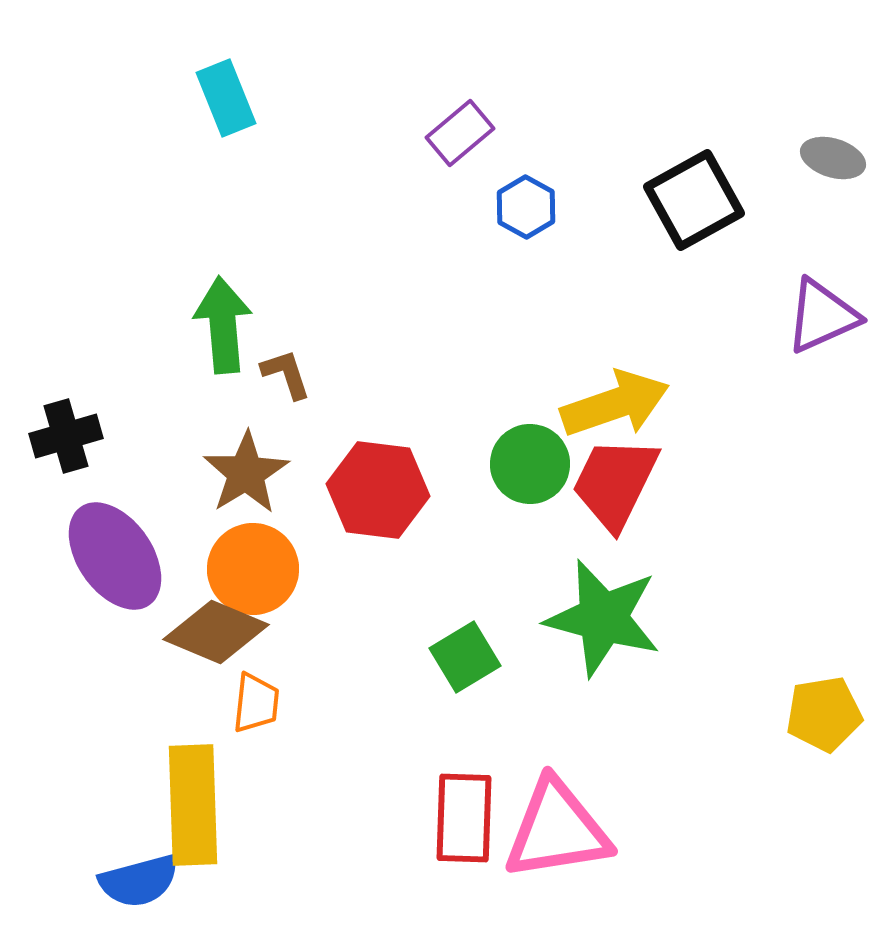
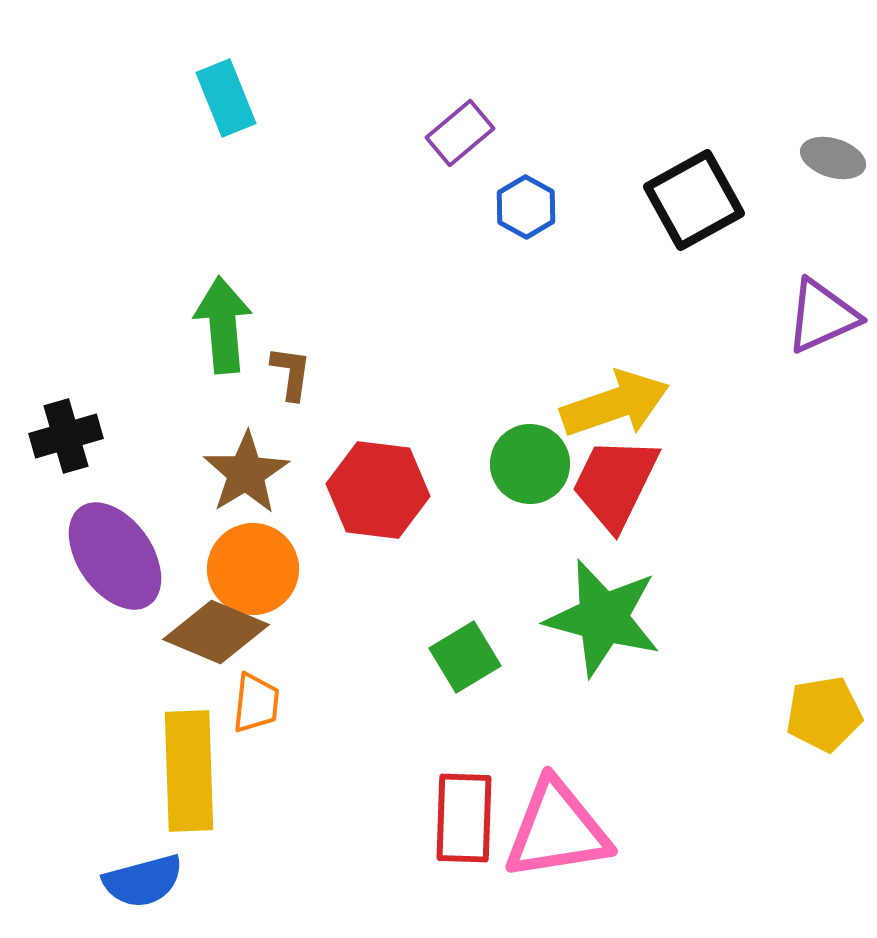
brown L-shape: moved 5 px right, 1 px up; rotated 26 degrees clockwise
yellow rectangle: moved 4 px left, 34 px up
blue semicircle: moved 4 px right
